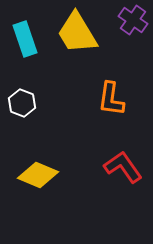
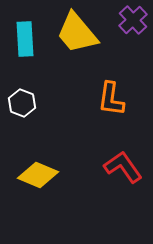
purple cross: rotated 12 degrees clockwise
yellow trapezoid: rotated 9 degrees counterclockwise
cyan rectangle: rotated 16 degrees clockwise
